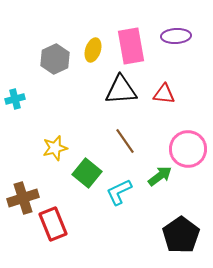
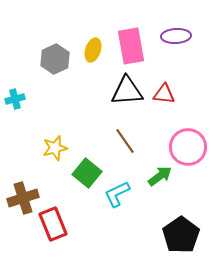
black triangle: moved 6 px right, 1 px down
pink circle: moved 2 px up
cyan L-shape: moved 2 px left, 2 px down
